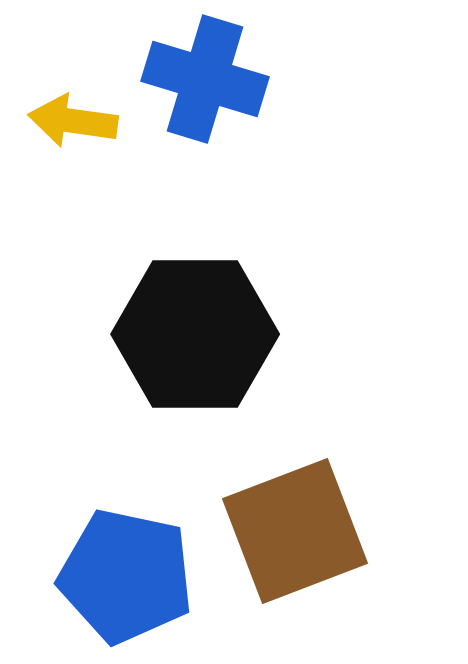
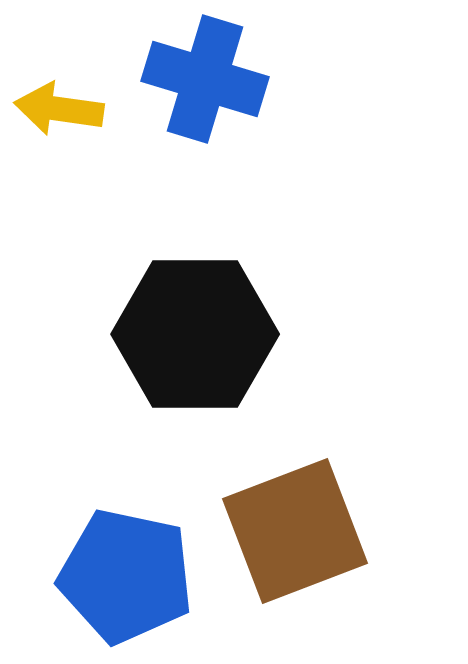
yellow arrow: moved 14 px left, 12 px up
